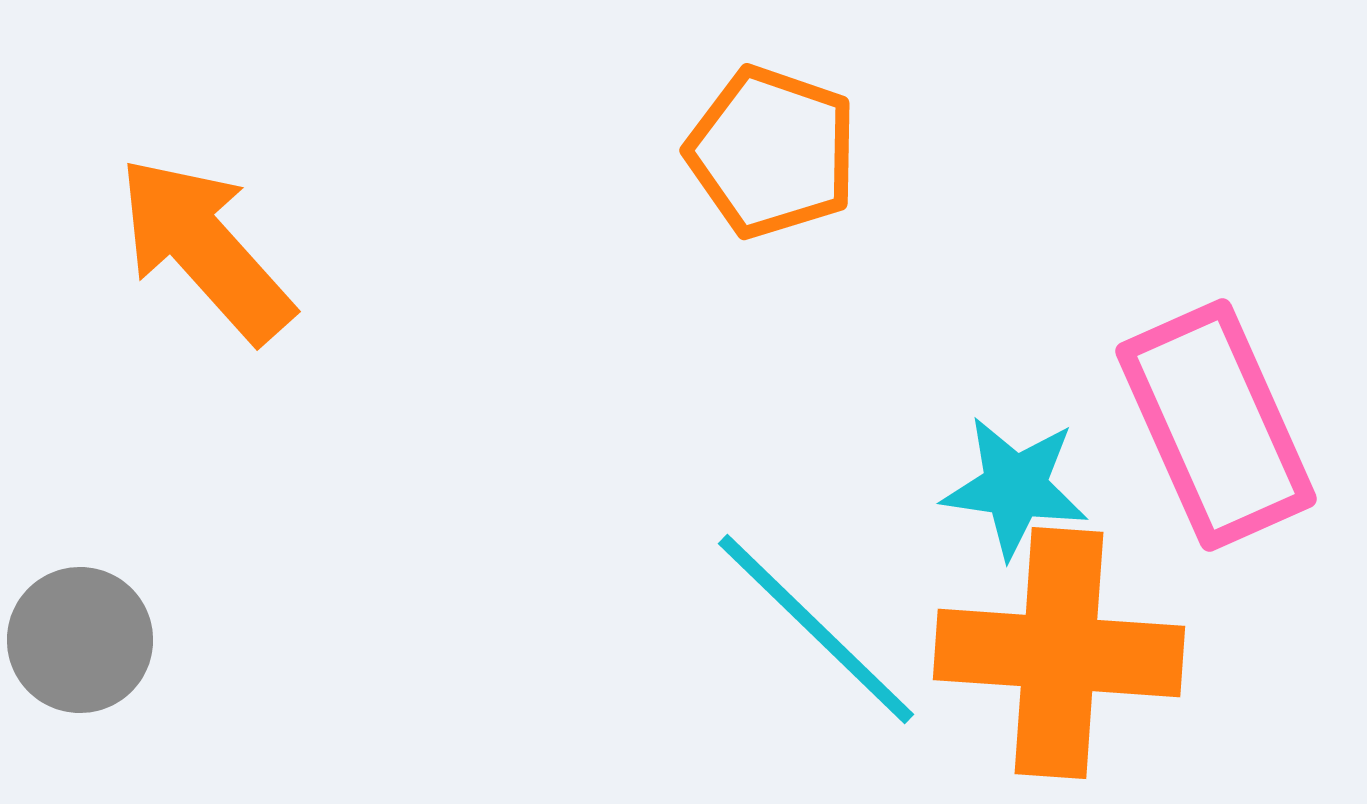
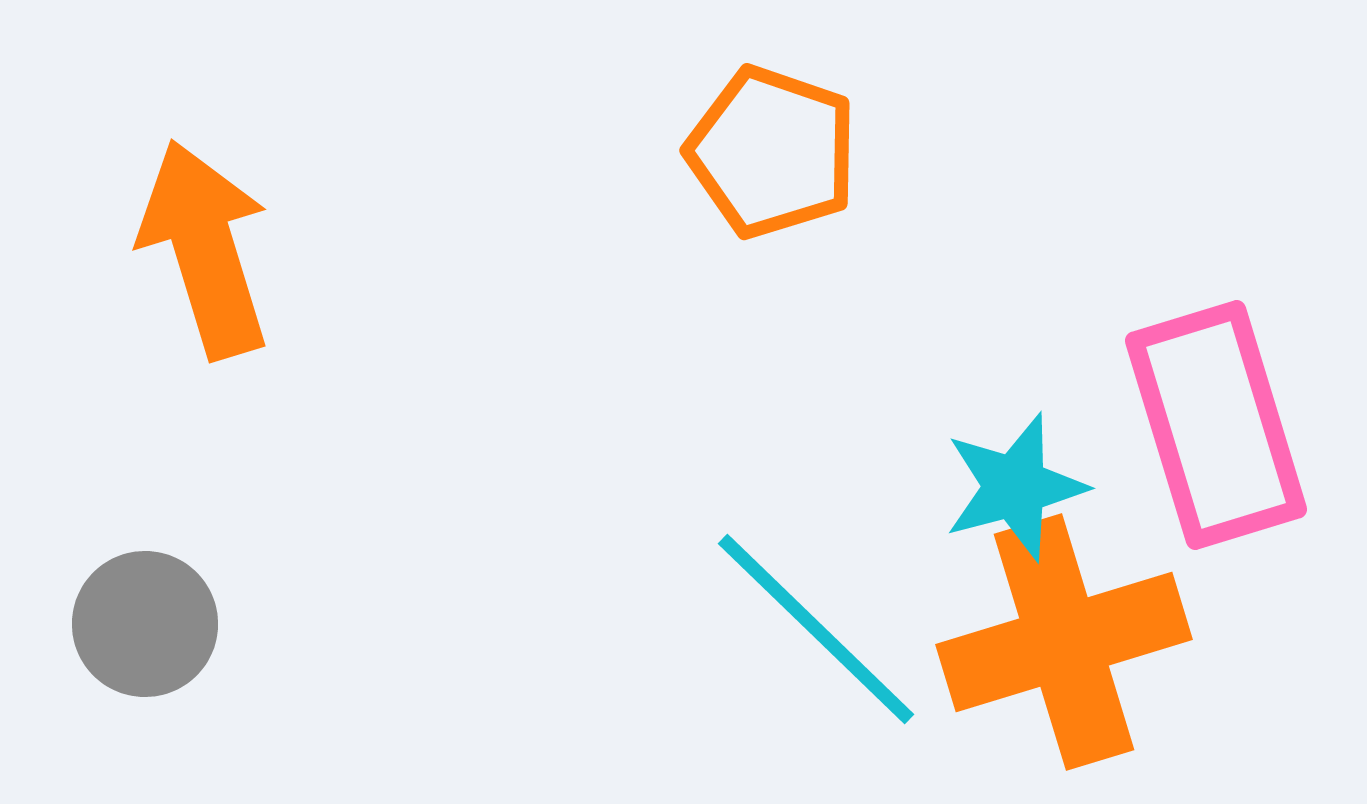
orange arrow: rotated 25 degrees clockwise
pink rectangle: rotated 7 degrees clockwise
cyan star: rotated 23 degrees counterclockwise
gray circle: moved 65 px right, 16 px up
orange cross: moved 5 px right, 11 px up; rotated 21 degrees counterclockwise
